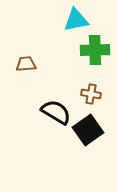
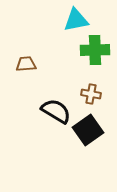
black semicircle: moved 1 px up
